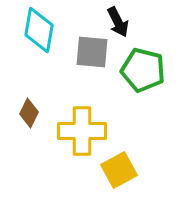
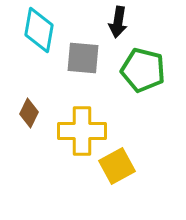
black arrow: rotated 36 degrees clockwise
gray square: moved 9 px left, 6 px down
yellow square: moved 2 px left, 4 px up
